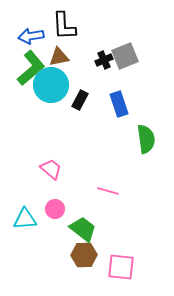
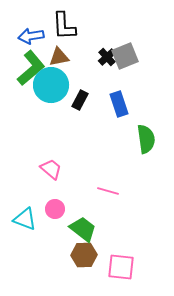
black cross: moved 3 px right, 3 px up; rotated 18 degrees counterclockwise
cyan triangle: rotated 25 degrees clockwise
